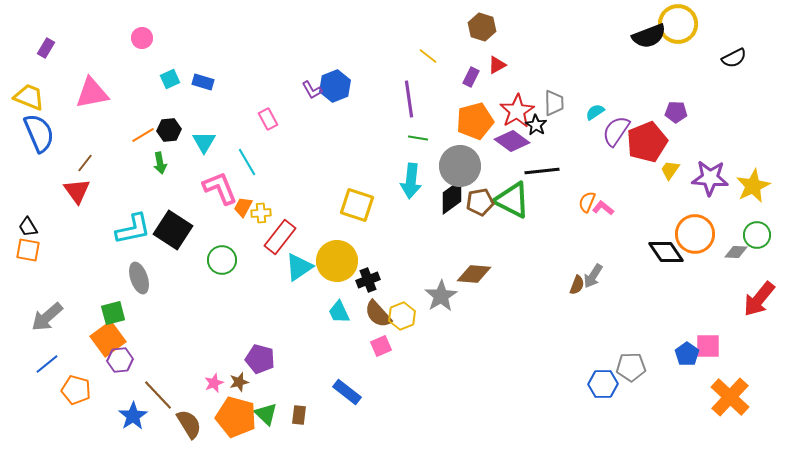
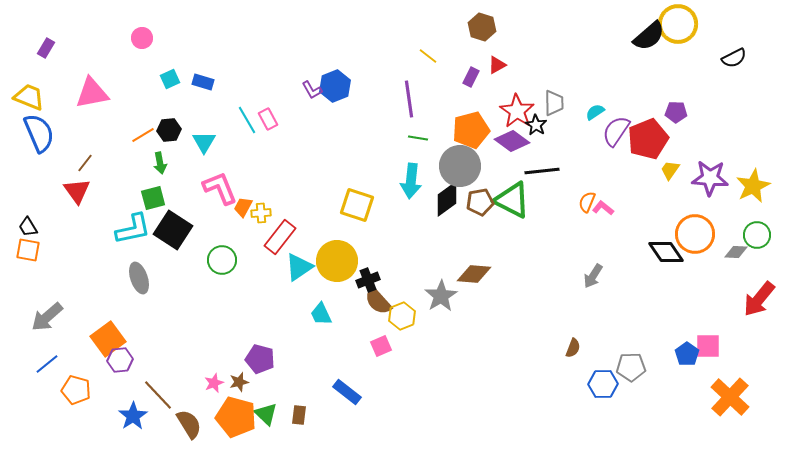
black semicircle at (649, 36): rotated 20 degrees counterclockwise
red star at (517, 111): rotated 8 degrees counterclockwise
orange pentagon at (475, 121): moved 4 px left, 9 px down
red pentagon at (647, 142): moved 1 px right, 3 px up
cyan line at (247, 162): moved 42 px up
black diamond at (452, 197): moved 5 px left, 2 px down
brown semicircle at (577, 285): moved 4 px left, 63 px down
cyan trapezoid at (339, 312): moved 18 px left, 2 px down
green square at (113, 313): moved 40 px right, 115 px up
brown semicircle at (378, 314): moved 13 px up
